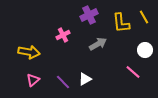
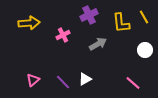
yellow arrow: moved 29 px up; rotated 15 degrees counterclockwise
pink line: moved 11 px down
